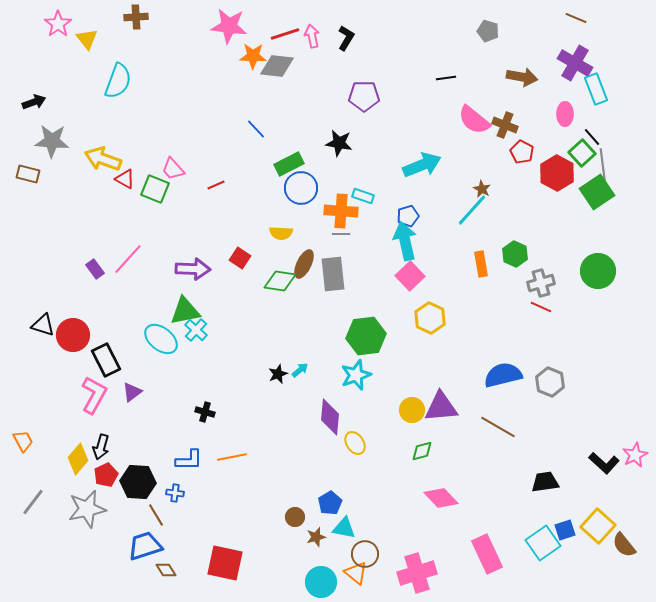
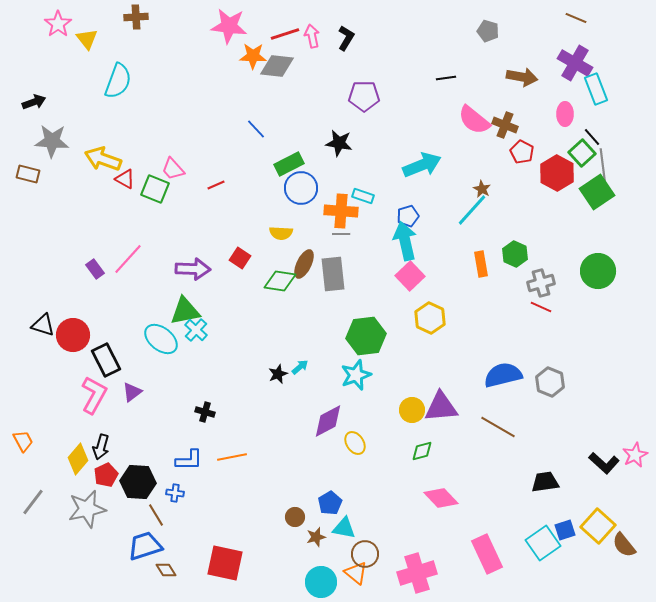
cyan arrow at (300, 370): moved 3 px up
purple diamond at (330, 417): moved 2 px left, 4 px down; rotated 57 degrees clockwise
